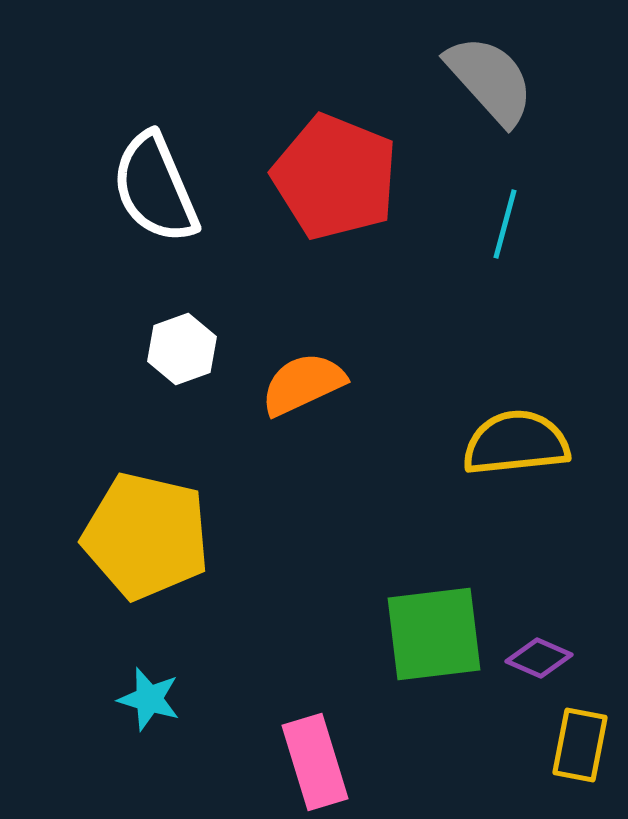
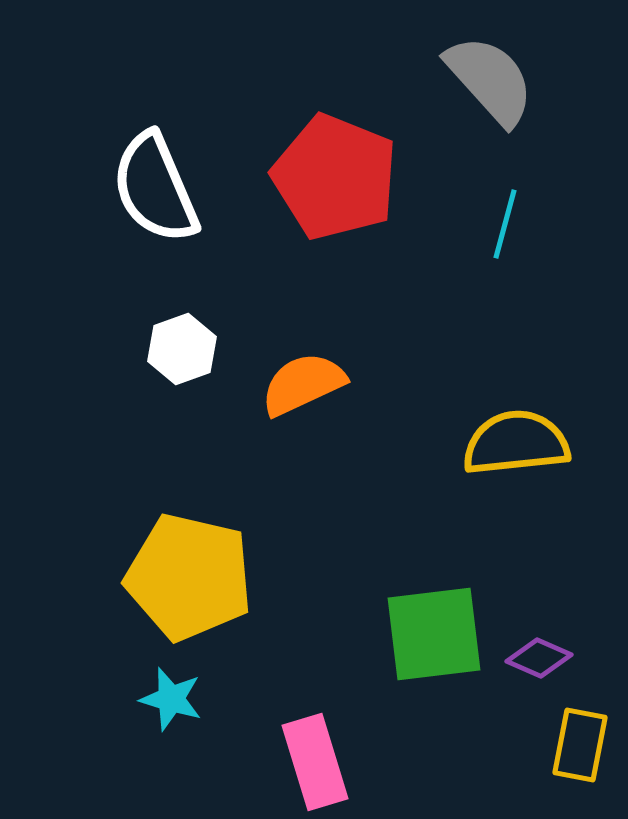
yellow pentagon: moved 43 px right, 41 px down
cyan star: moved 22 px right
